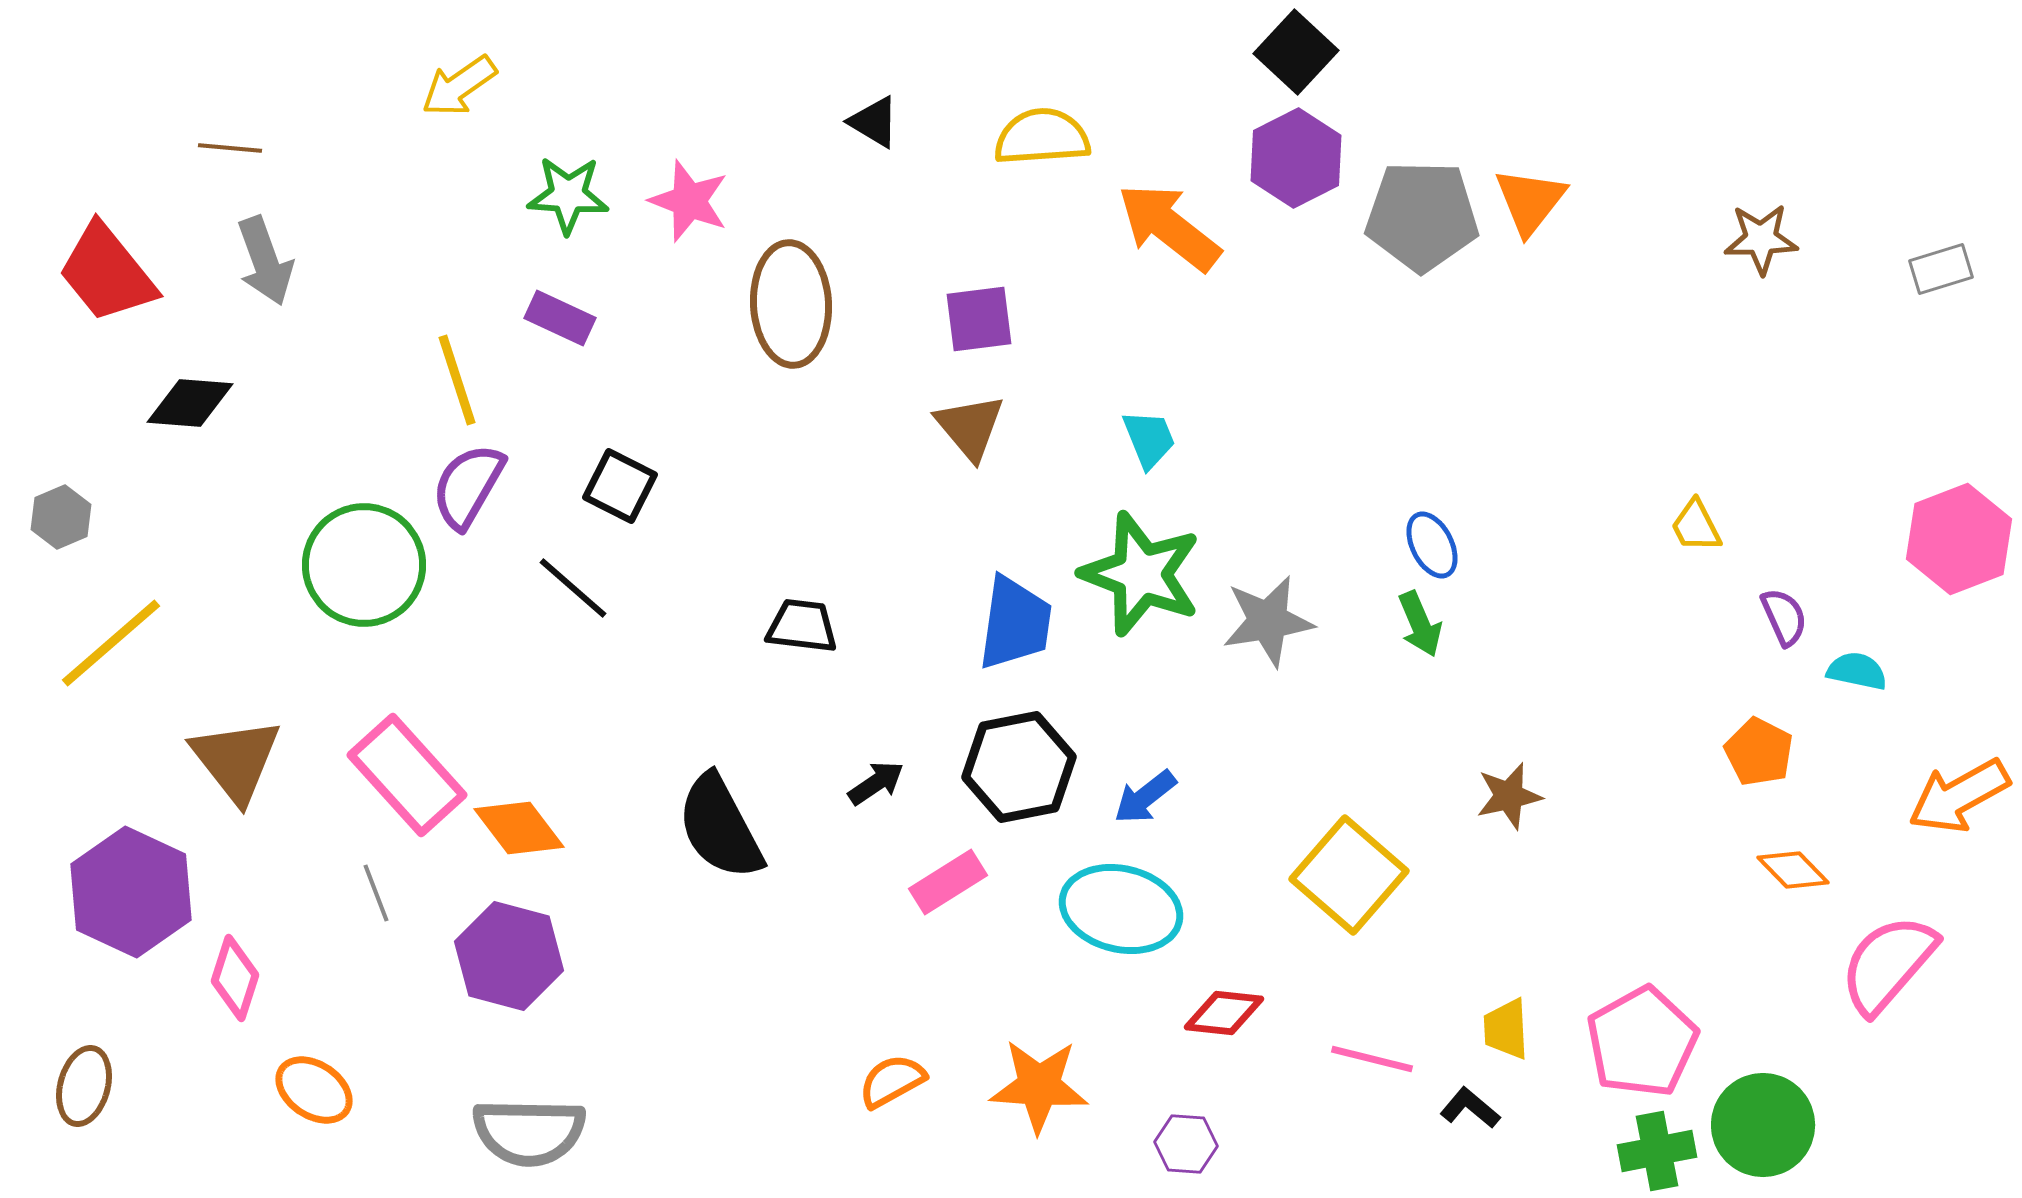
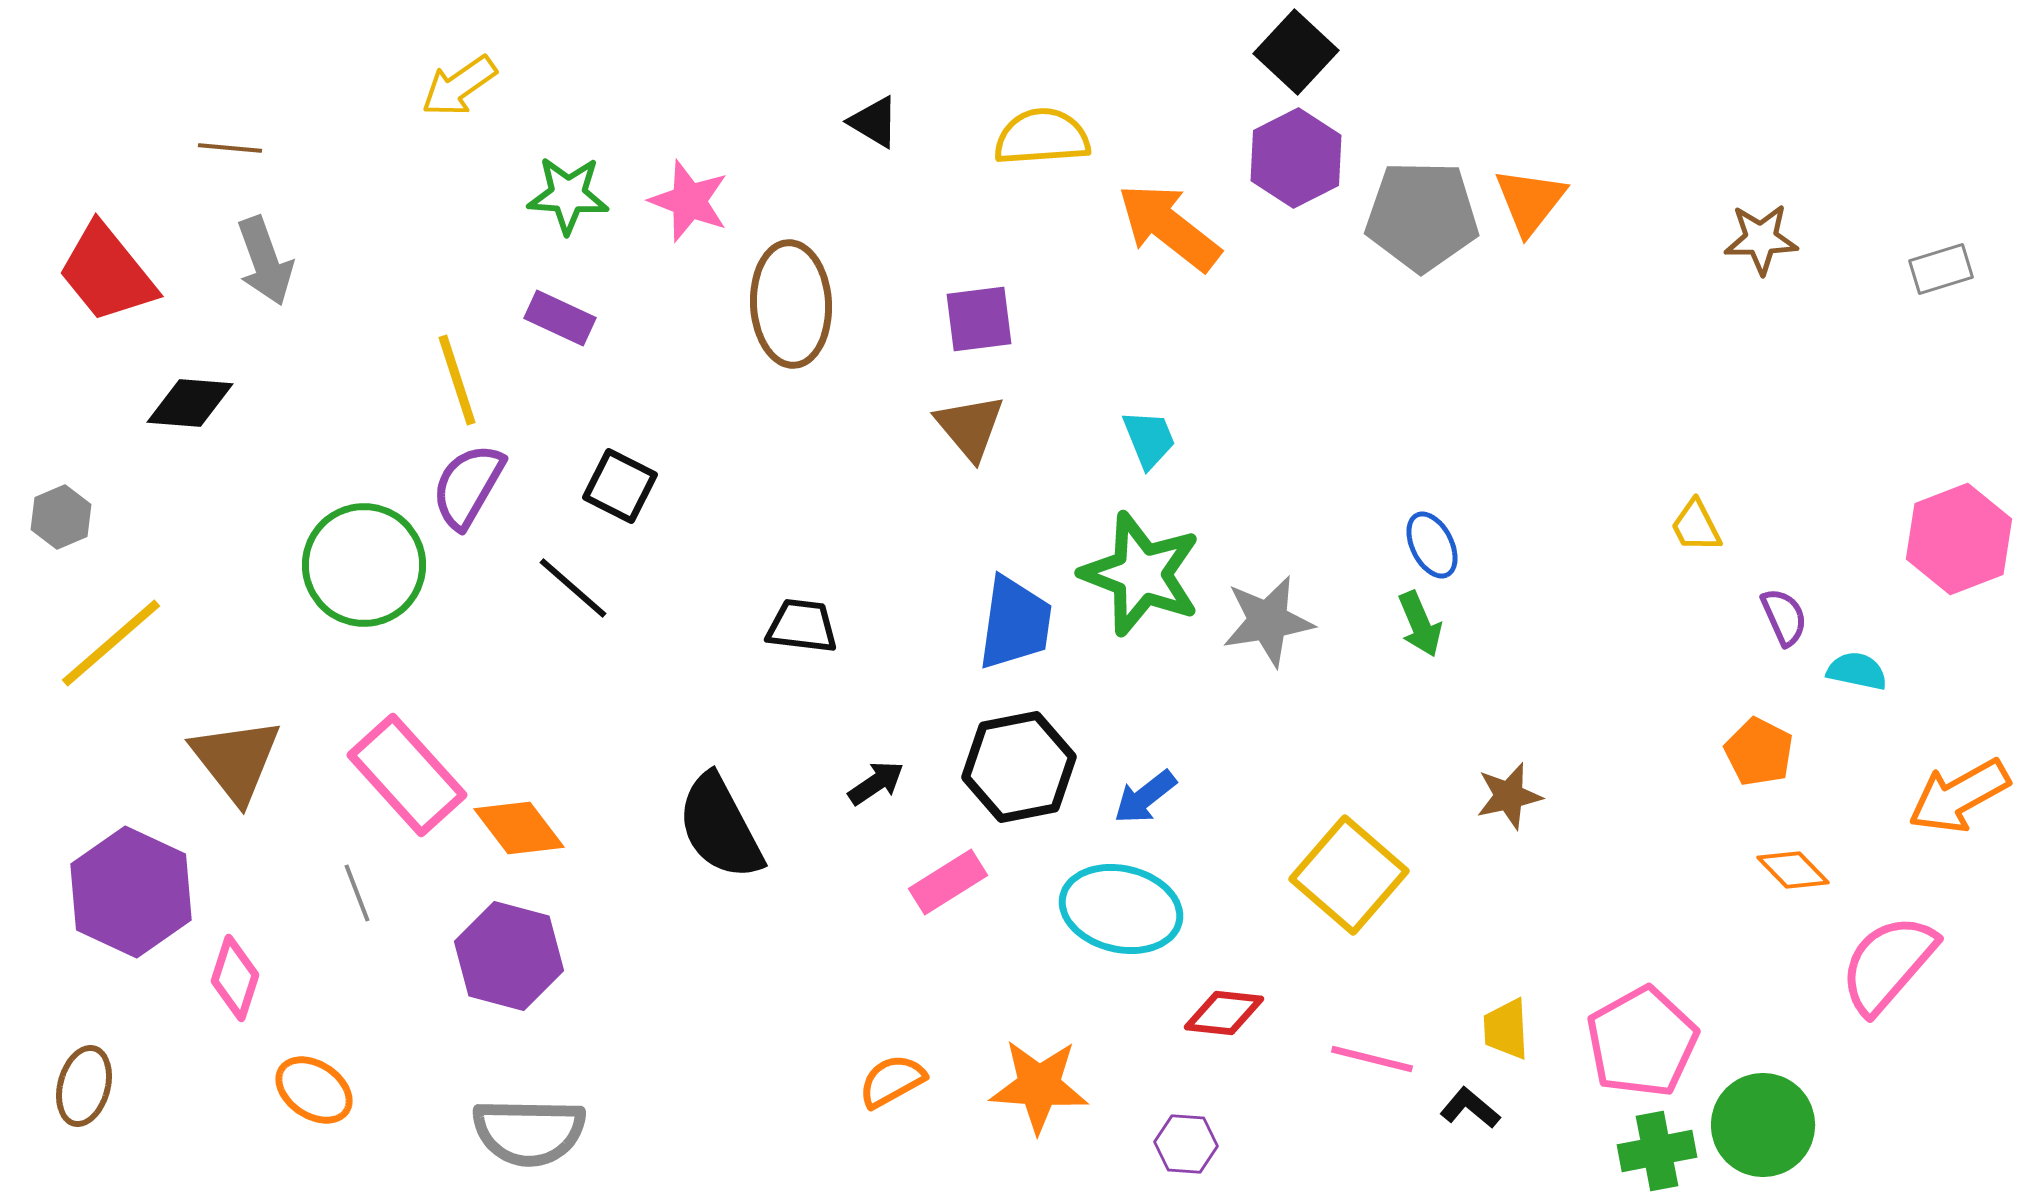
gray line at (376, 893): moved 19 px left
